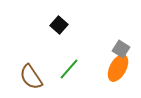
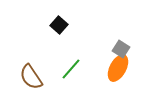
green line: moved 2 px right
